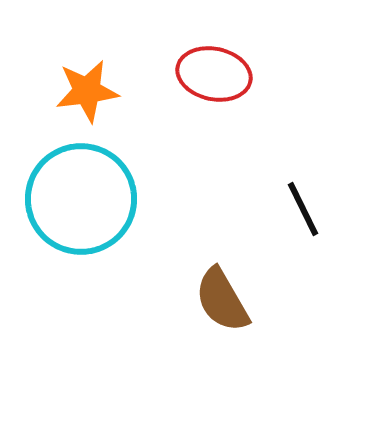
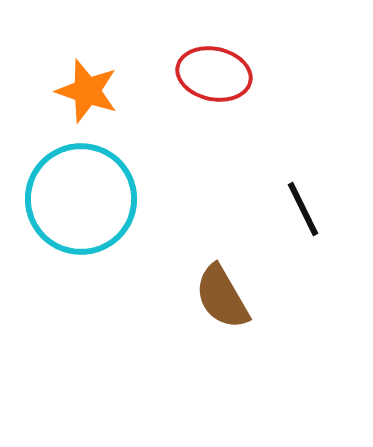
orange star: rotated 26 degrees clockwise
brown semicircle: moved 3 px up
